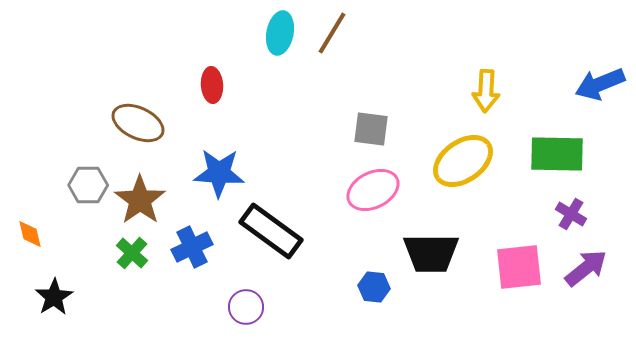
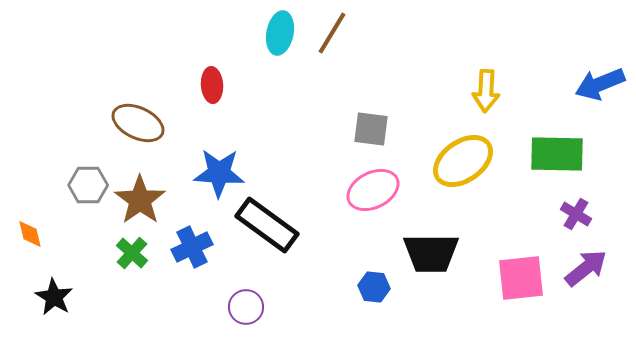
purple cross: moved 5 px right
black rectangle: moved 4 px left, 6 px up
pink square: moved 2 px right, 11 px down
black star: rotated 9 degrees counterclockwise
